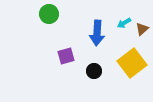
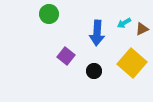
brown triangle: rotated 16 degrees clockwise
purple square: rotated 36 degrees counterclockwise
yellow square: rotated 12 degrees counterclockwise
